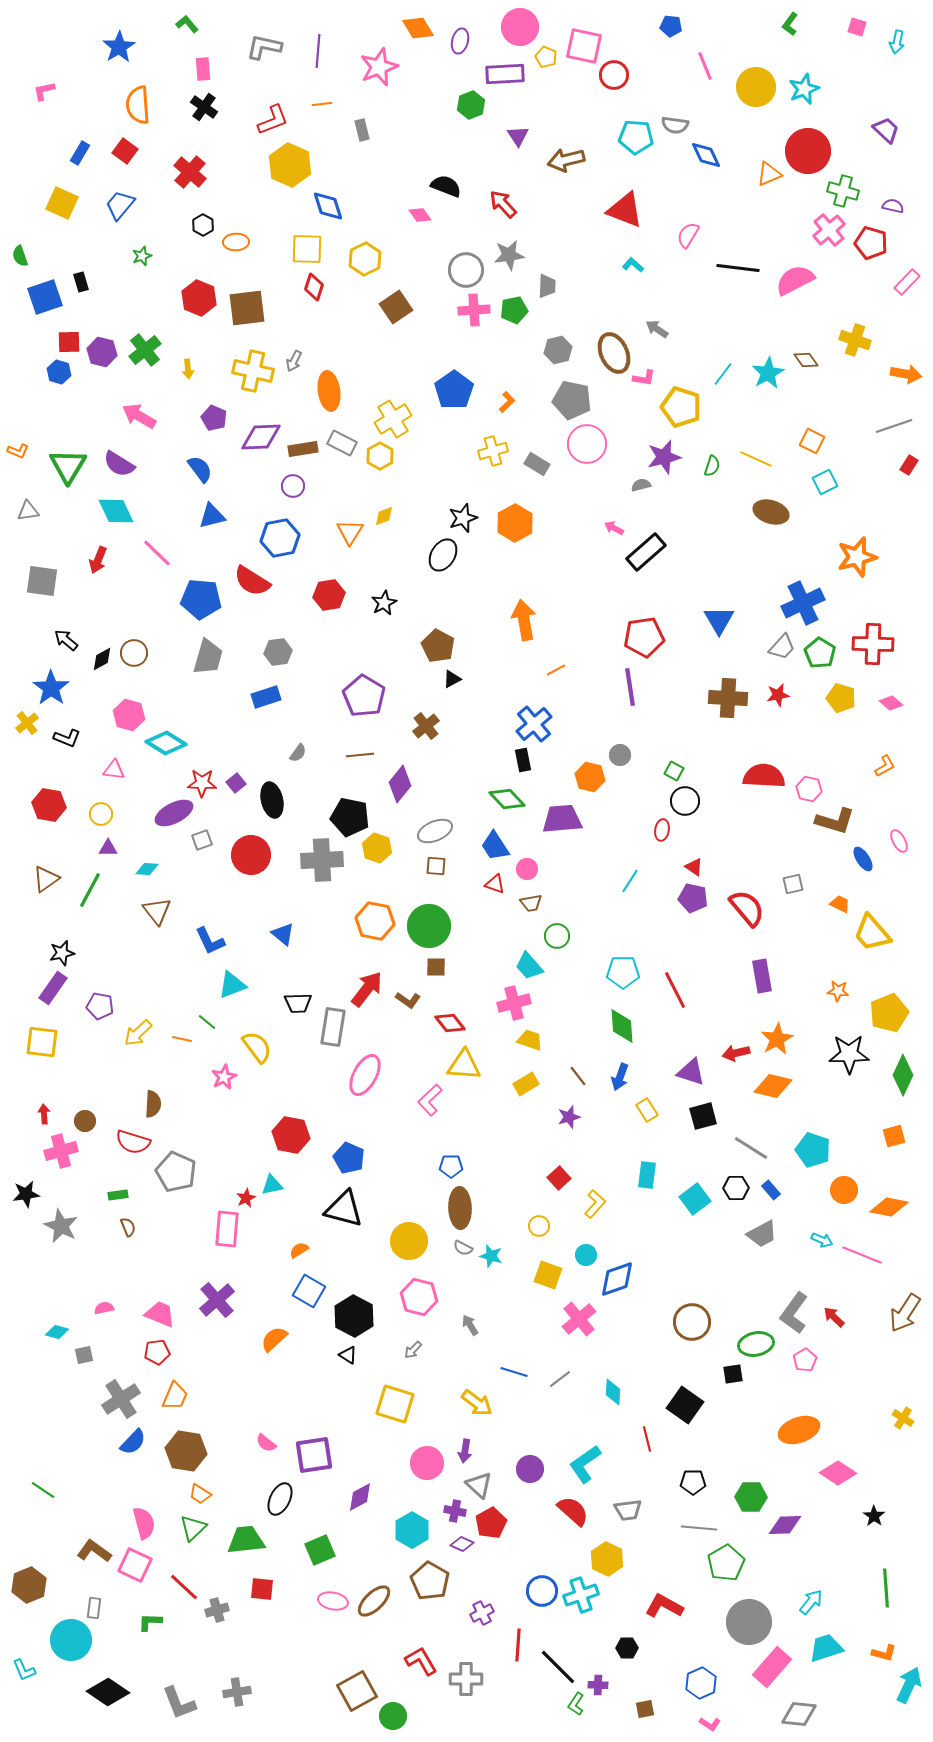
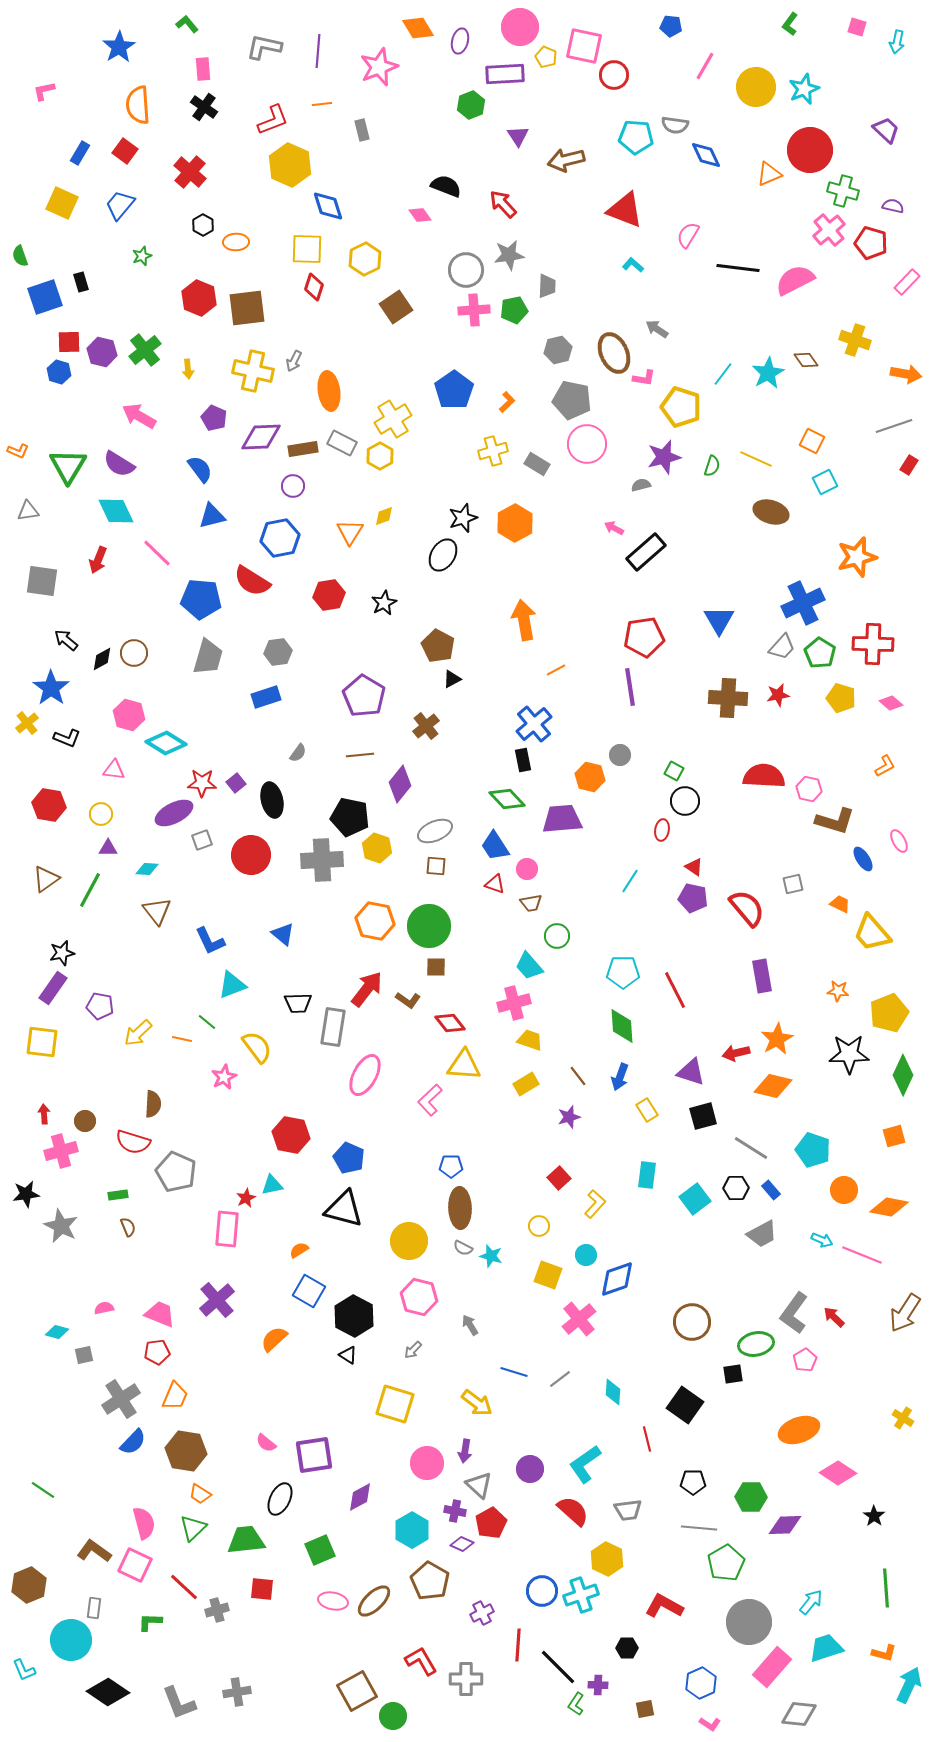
pink line at (705, 66): rotated 52 degrees clockwise
red circle at (808, 151): moved 2 px right, 1 px up
